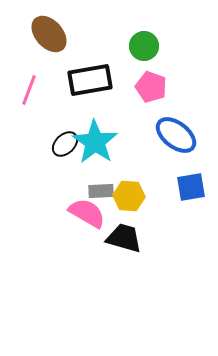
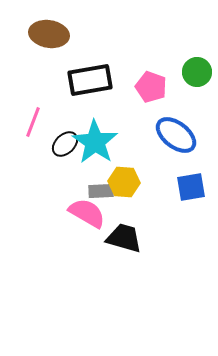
brown ellipse: rotated 39 degrees counterclockwise
green circle: moved 53 px right, 26 px down
pink line: moved 4 px right, 32 px down
yellow hexagon: moved 5 px left, 14 px up
